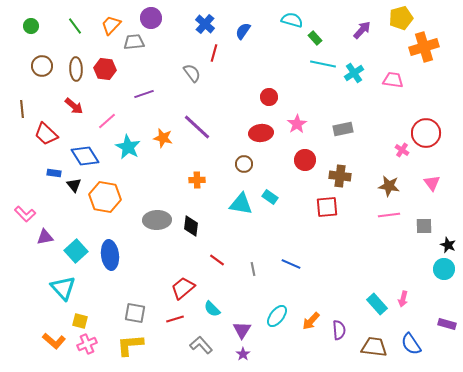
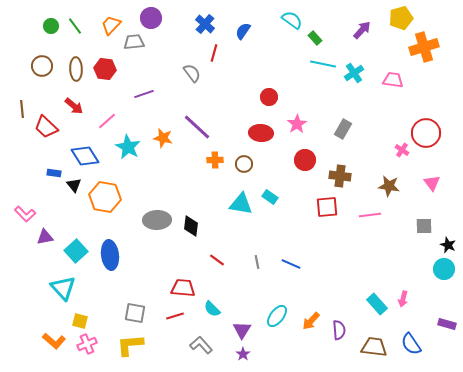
cyan semicircle at (292, 20): rotated 20 degrees clockwise
green circle at (31, 26): moved 20 px right
gray rectangle at (343, 129): rotated 48 degrees counterclockwise
red ellipse at (261, 133): rotated 10 degrees clockwise
red trapezoid at (46, 134): moved 7 px up
orange cross at (197, 180): moved 18 px right, 20 px up
pink line at (389, 215): moved 19 px left
gray line at (253, 269): moved 4 px right, 7 px up
red trapezoid at (183, 288): rotated 45 degrees clockwise
red line at (175, 319): moved 3 px up
